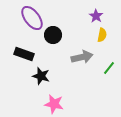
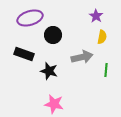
purple ellipse: moved 2 px left; rotated 70 degrees counterclockwise
yellow semicircle: moved 2 px down
green line: moved 3 px left, 2 px down; rotated 32 degrees counterclockwise
black star: moved 8 px right, 5 px up
